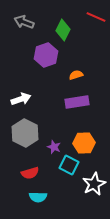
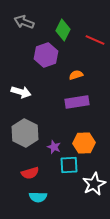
red line: moved 1 px left, 23 px down
white arrow: moved 7 px up; rotated 36 degrees clockwise
cyan square: rotated 30 degrees counterclockwise
